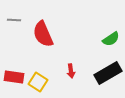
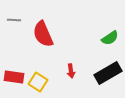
green semicircle: moved 1 px left, 1 px up
